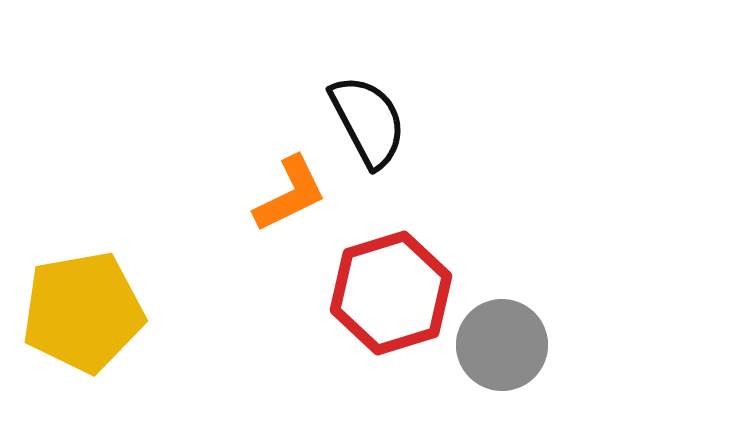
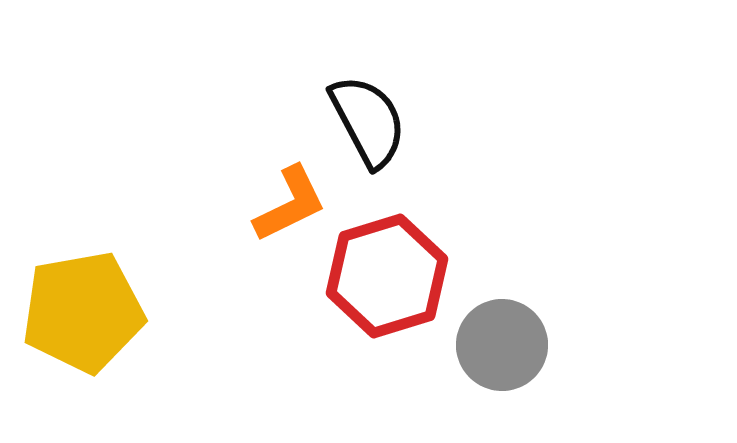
orange L-shape: moved 10 px down
red hexagon: moved 4 px left, 17 px up
